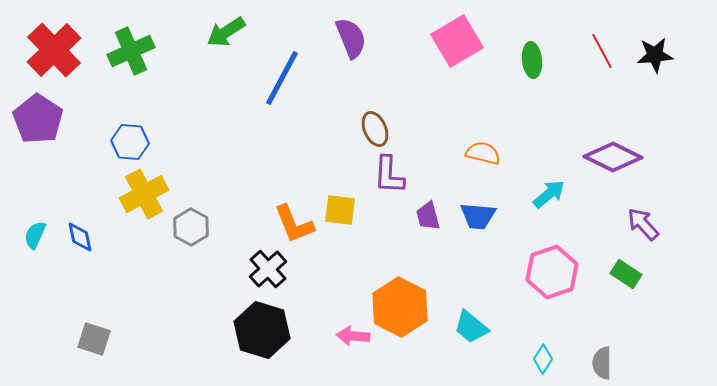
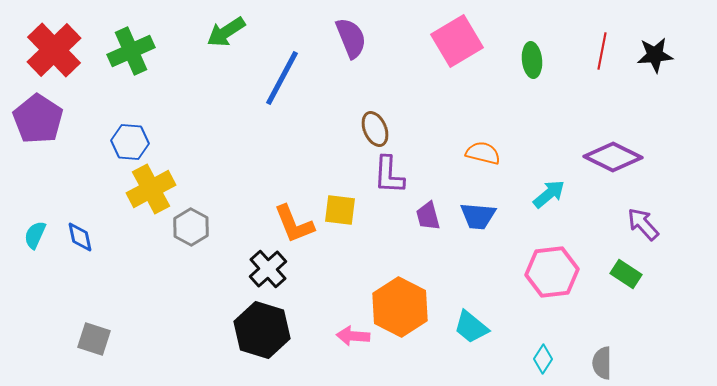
red line: rotated 39 degrees clockwise
yellow cross: moved 7 px right, 5 px up
pink hexagon: rotated 12 degrees clockwise
